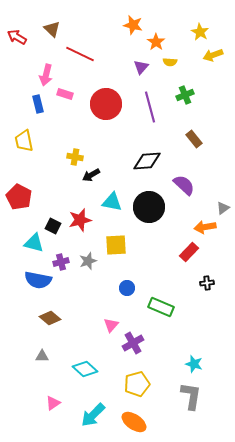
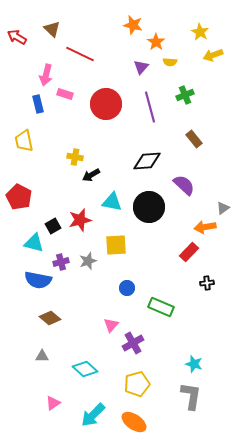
black square at (53, 226): rotated 35 degrees clockwise
